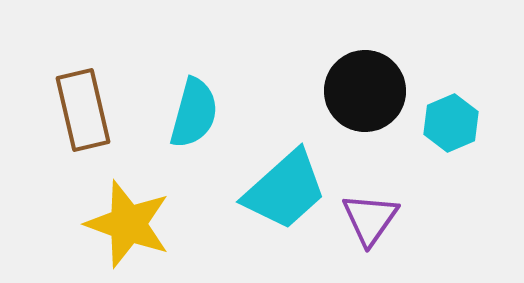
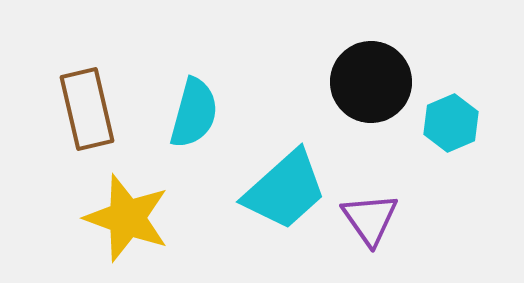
black circle: moved 6 px right, 9 px up
brown rectangle: moved 4 px right, 1 px up
purple triangle: rotated 10 degrees counterclockwise
yellow star: moved 1 px left, 6 px up
